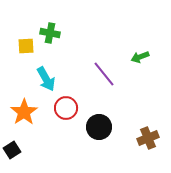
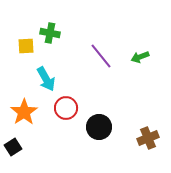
purple line: moved 3 px left, 18 px up
black square: moved 1 px right, 3 px up
